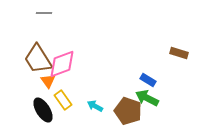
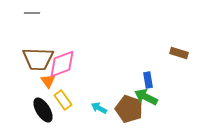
gray line: moved 12 px left
brown trapezoid: rotated 56 degrees counterclockwise
blue rectangle: rotated 49 degrees clockwise
green arrow: moved 1 px left, 1 px up
cyan arrow: moved 4 px right, 2 px down
brown pentagon: moved 1 px right, 2 px up
